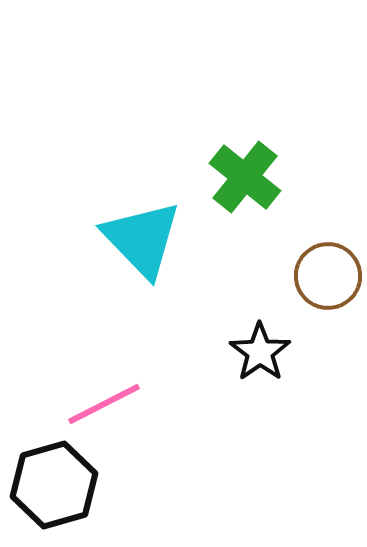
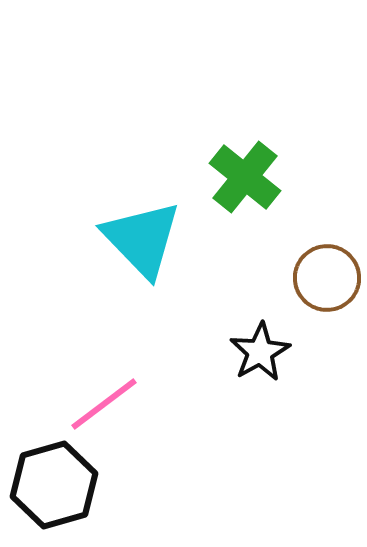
brown circle: moved 1 px left, 2 px down
black star: rotated 6 degrees clockwise
pink line: rotated 10 degrees counterclockwise
